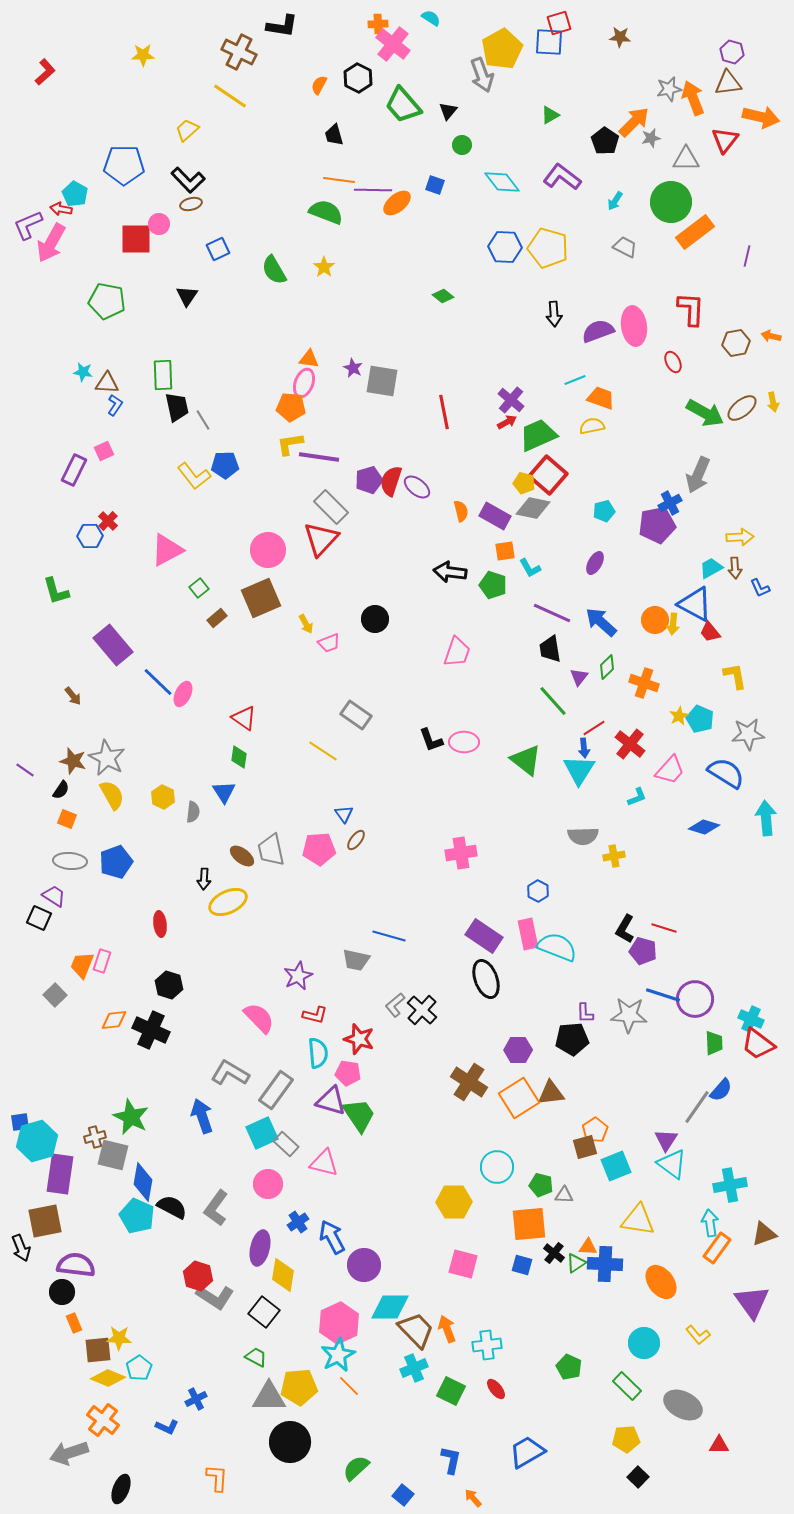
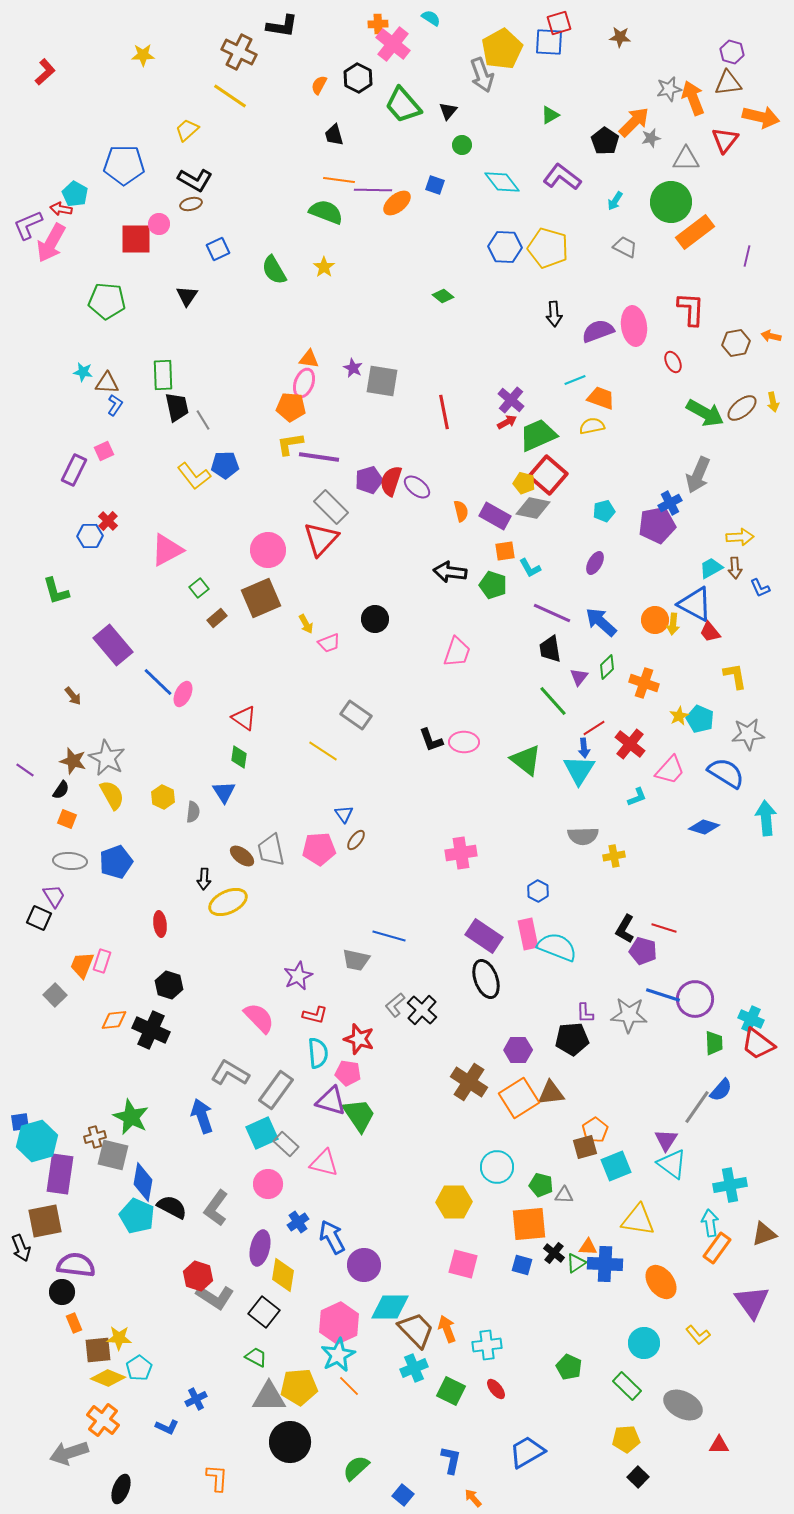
black L-shape at (188, 180): moved 7 px right; rotated 16 degrees counterclockwise
green pentagon at (107, 301): rotated 6 degrees counterclockwise
purple trapezoid at (54, 896): rotated 25 degrees clockwise
